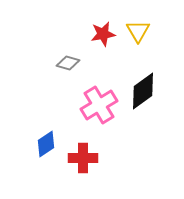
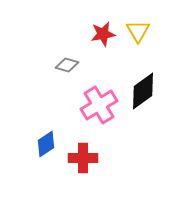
gray diamond: moved 1 px left, 2 px down
